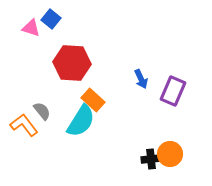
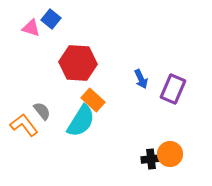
red hexagon: moved 6 px right
purple rectangle: moved 2 px up
